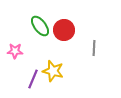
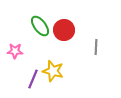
gray line: moved 2 px right, 1 px up
